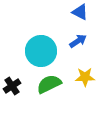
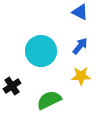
blue arrow: moved 2 px right, 5 px down; rotated 18 degrees counterclockwise
yellow star: moved 4 px left, 1 px up
green semicircle: moved 16 px down
